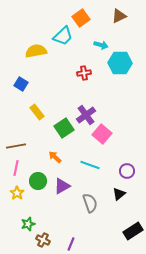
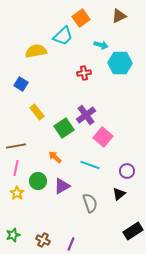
pink square: moved 1 px right, 3 px down
green star: moved 15 px left, 11 px down
